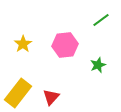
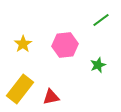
yellow rectangle: moved 2 px right, 4 px up
red triangle: rotated 36 degrees clockwise
